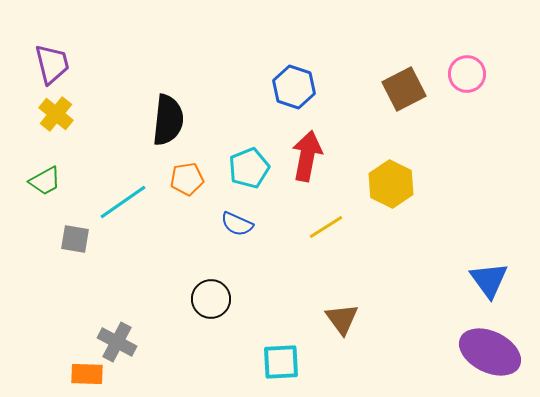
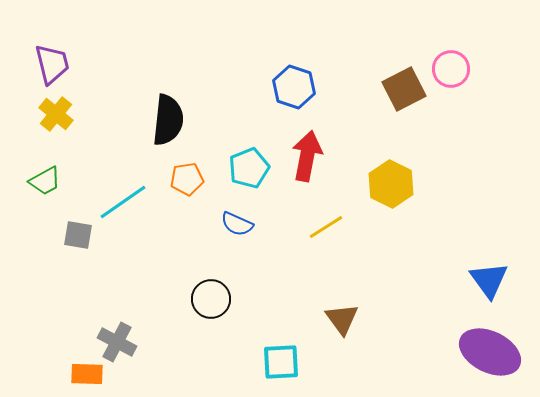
pink circle: moved 16 px left, 5 px up
gray square: moved 3 px right, 4 px up
